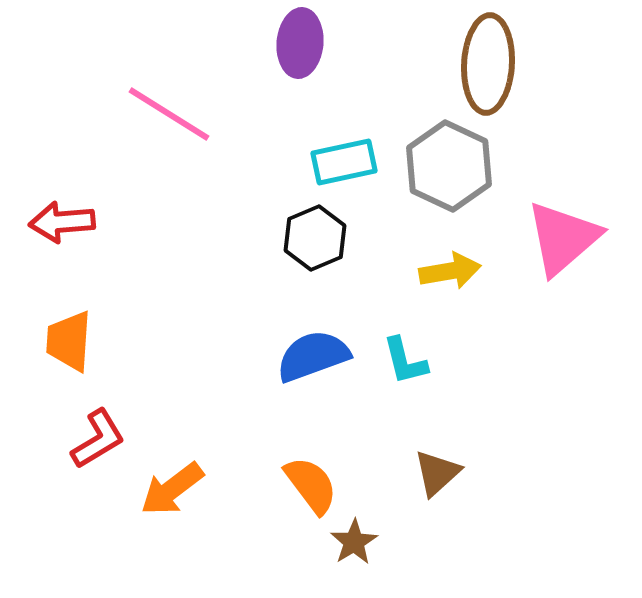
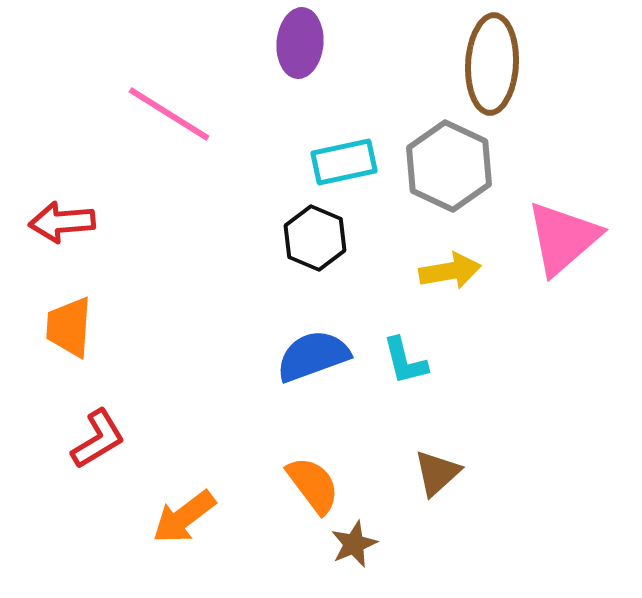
brown ellipse: moved 4 px right
black hexagon: rotated 14 degrees counterclockwise
orange trapezoid: moved 14 px up
orange semicircle: moved 2 px right
orange arrow: moved 12 px right, 28 px down
brown star: moved 2 px down; rotated 9 degrees clockwise
